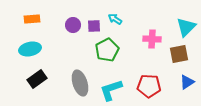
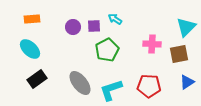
purple circle: moved 2 px down
pink cross: moved 5 px down
cyan ellipse: rotated 55 degrees clockwise
gray ellipse: rotated 20 degrees counterclockwise
